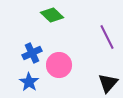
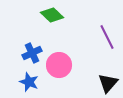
blue star: rotated 12 degrees counterclockwise
